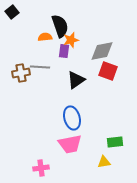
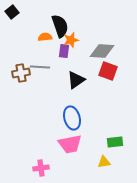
gray diamond: rotated 15 degrees clockwise
